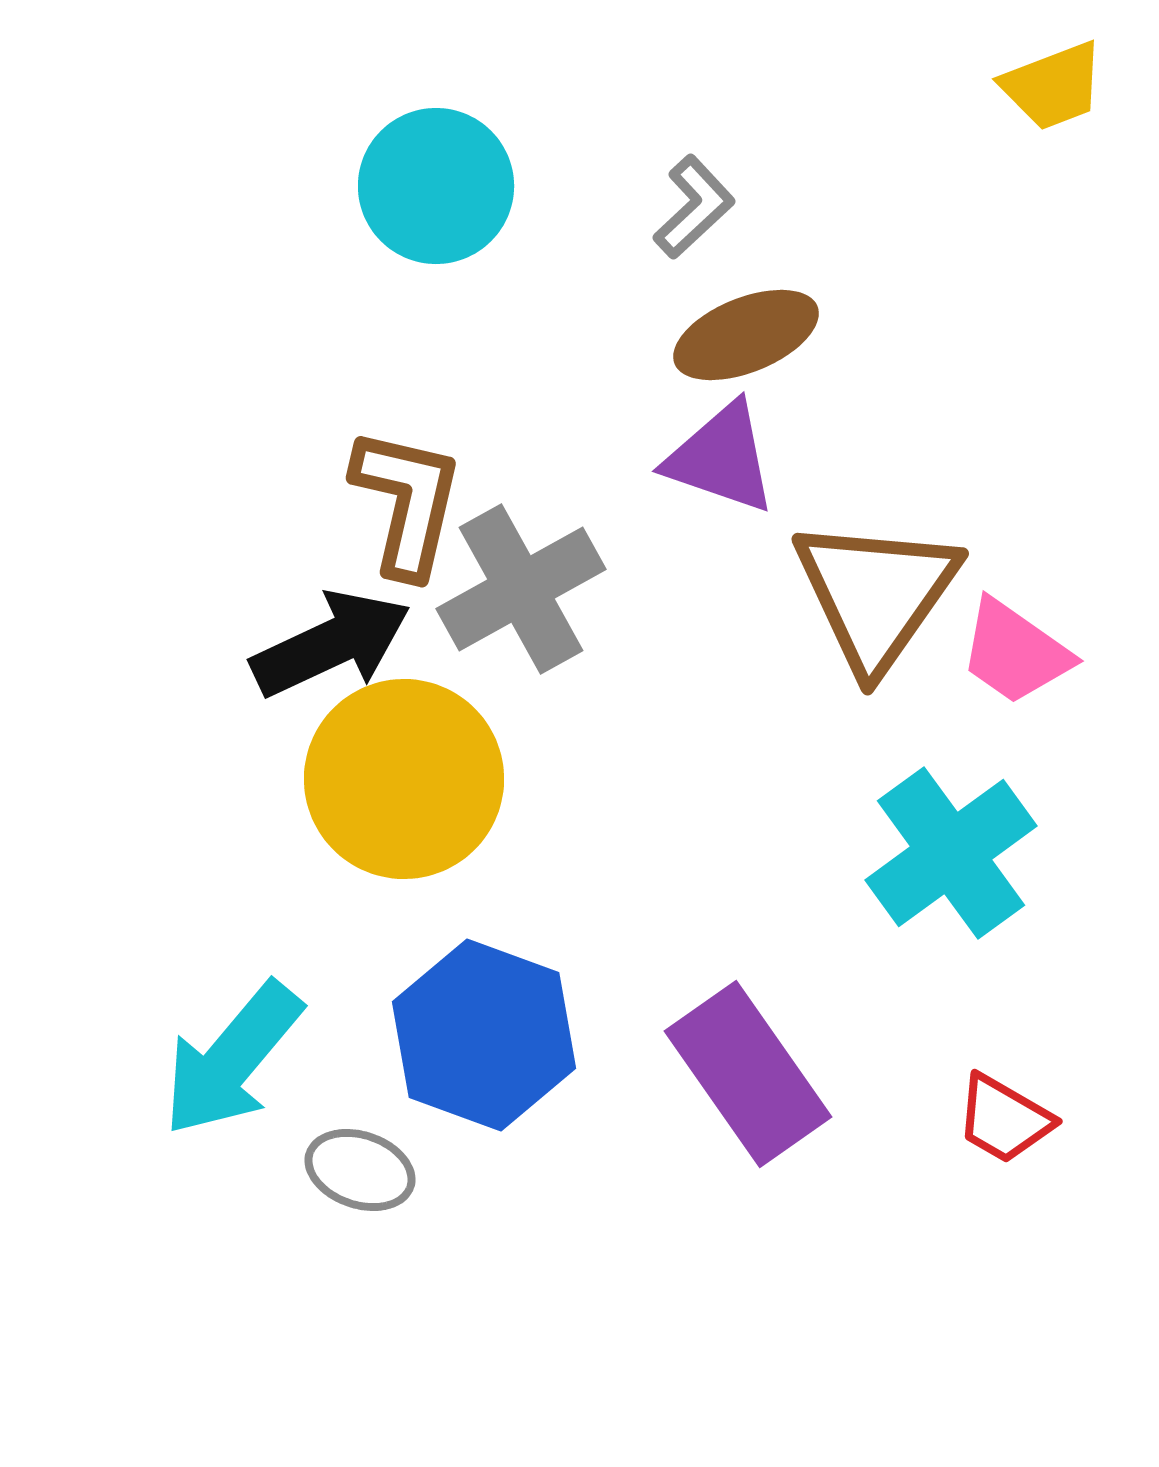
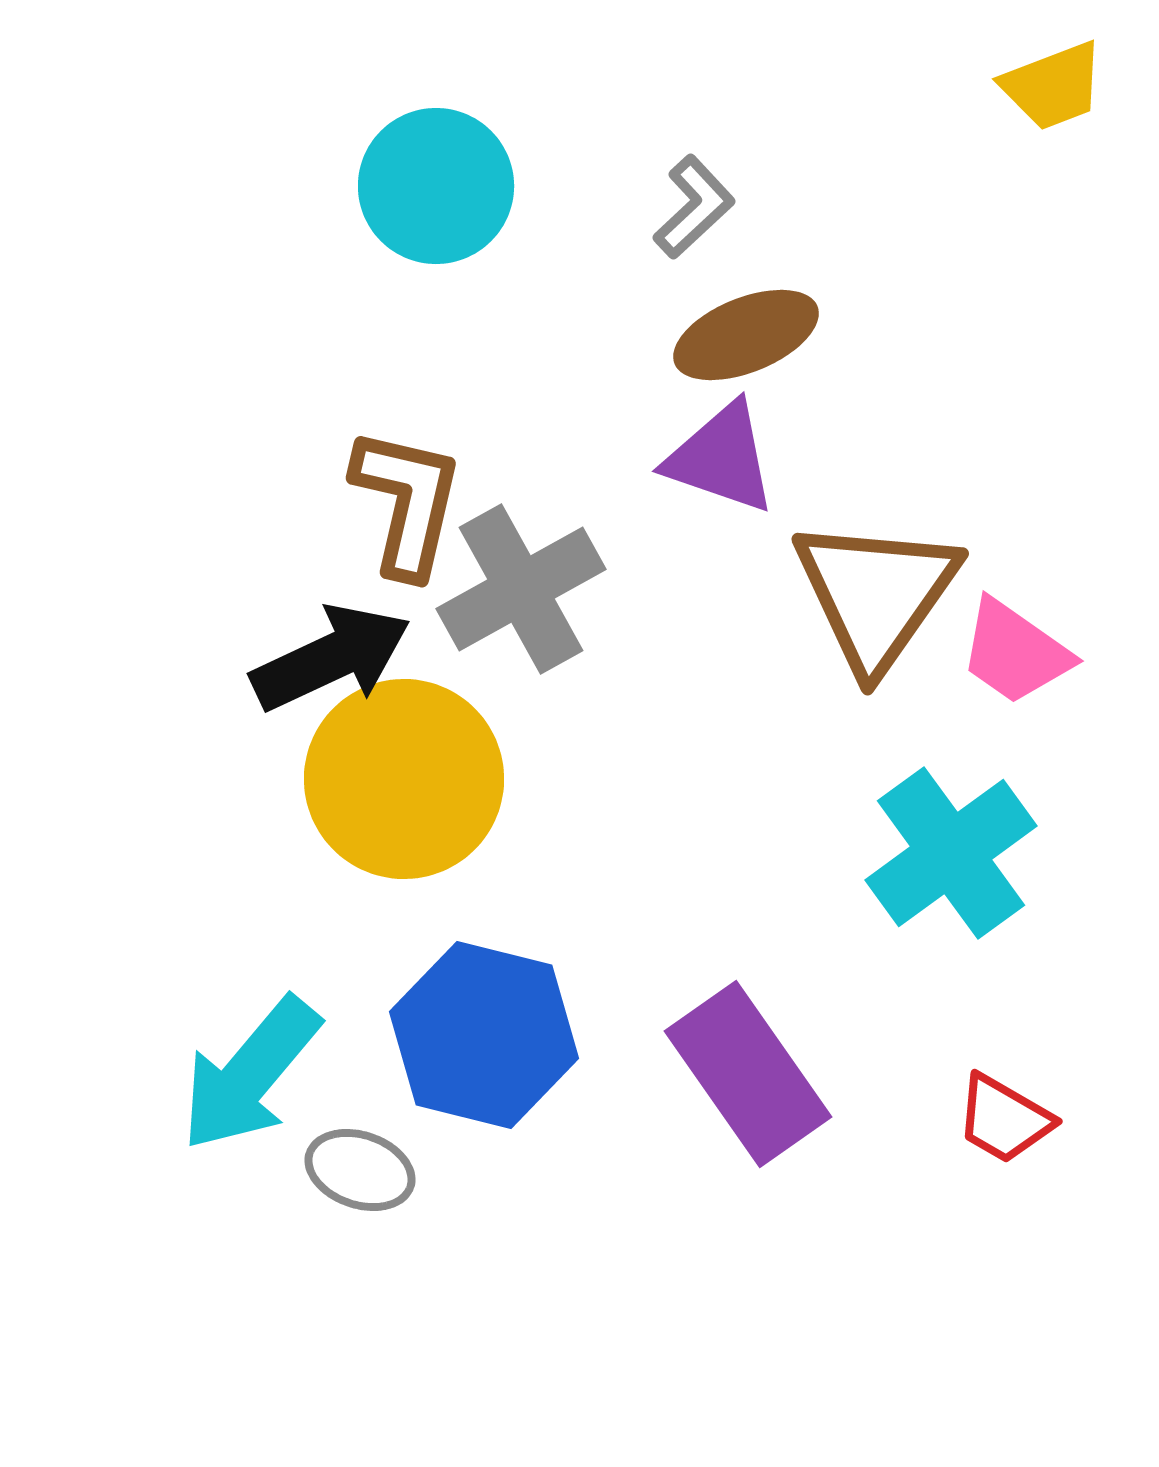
black arrow: moved 14 px down
blue hexagon: rotated 6 degrees counterclockwise
cyan arrow: moved 18 px right, 15 px down
